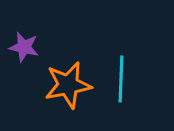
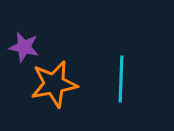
orange star: moved 14 px left, 1 px up
